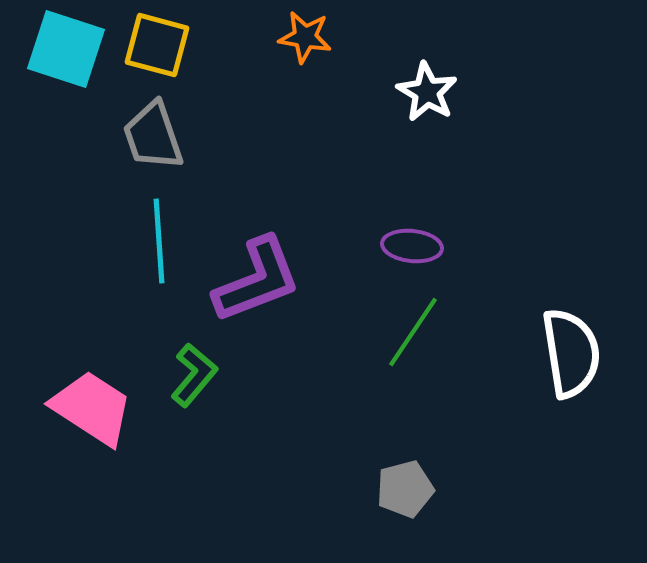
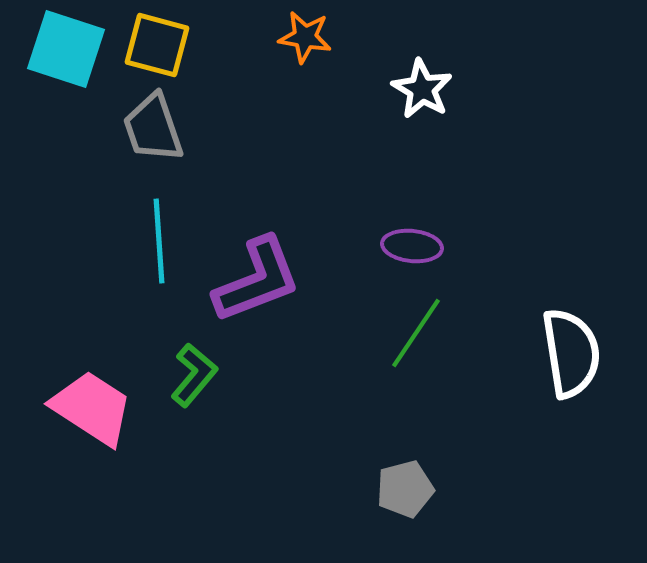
white star: moved 5 px left, 3 px up
gray trapezoid: moved 8 px up
green line: moved 3 px right, 1 px down
